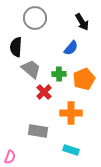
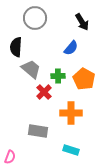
green cross: moved 1 px left, 2 px down
orange pentagon: rotated 20 degrees counterclockwise
